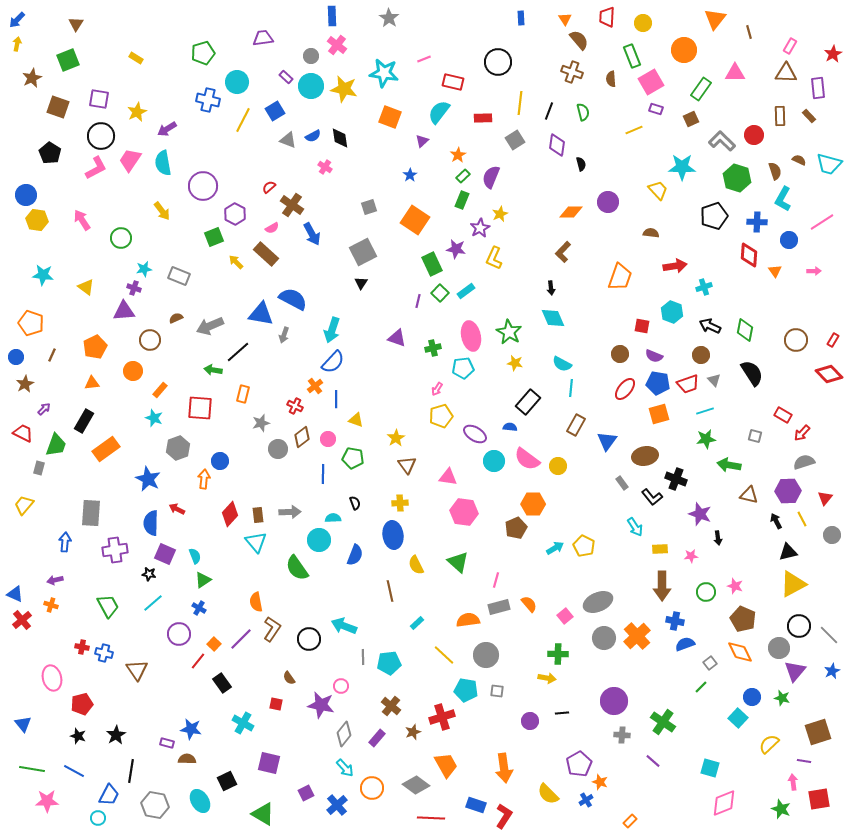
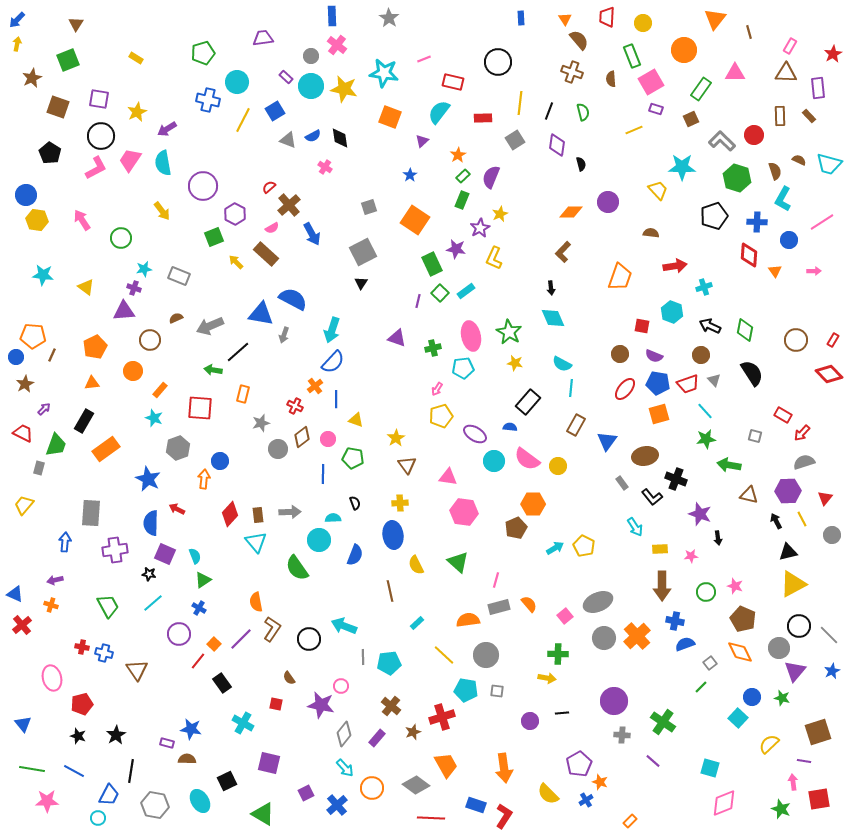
brown cross at (292, 205): moved 3 px left; rotated 15 degrees clockwise
orange pentagon at (31, 323): moved 2 px right, 13 px down; rotated 15 degrees counterclockwise
cyan line at (705, 411): rotated 66 degrees clockwise
red cross at (22, 620): moved 5 px down
